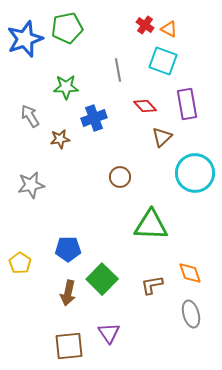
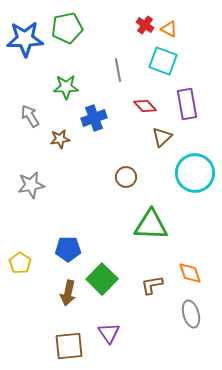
blue star: rotated 18 degrees clockwise
brown circle: moved 6 px right
